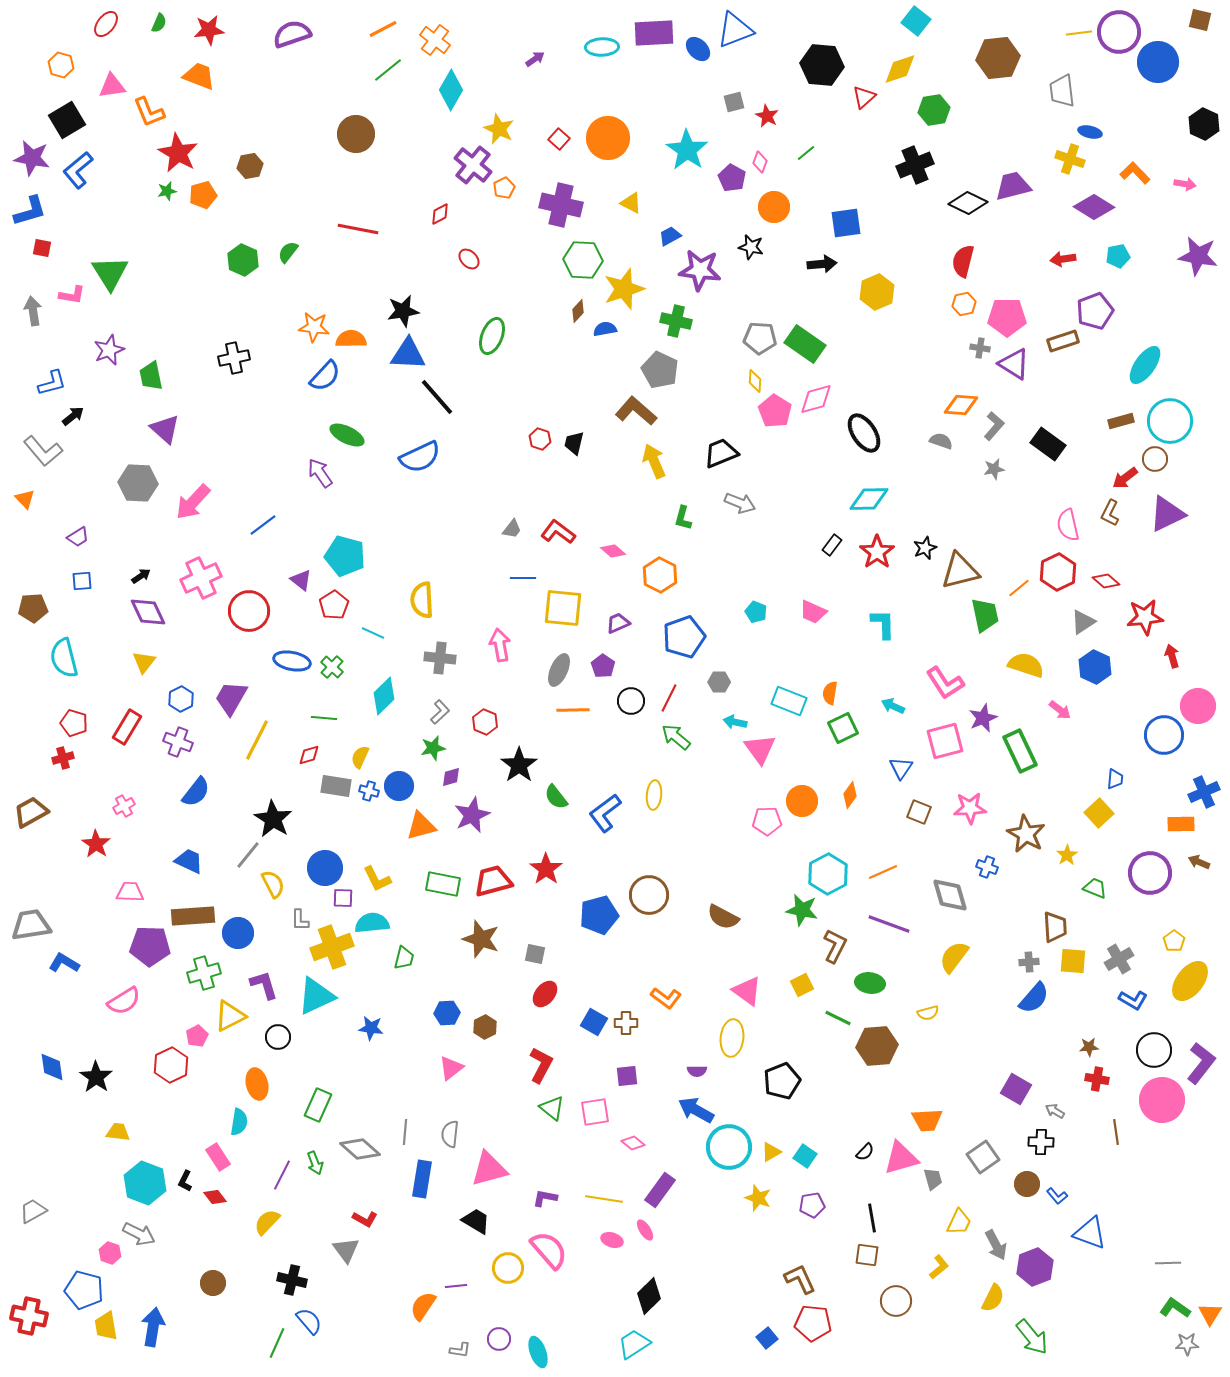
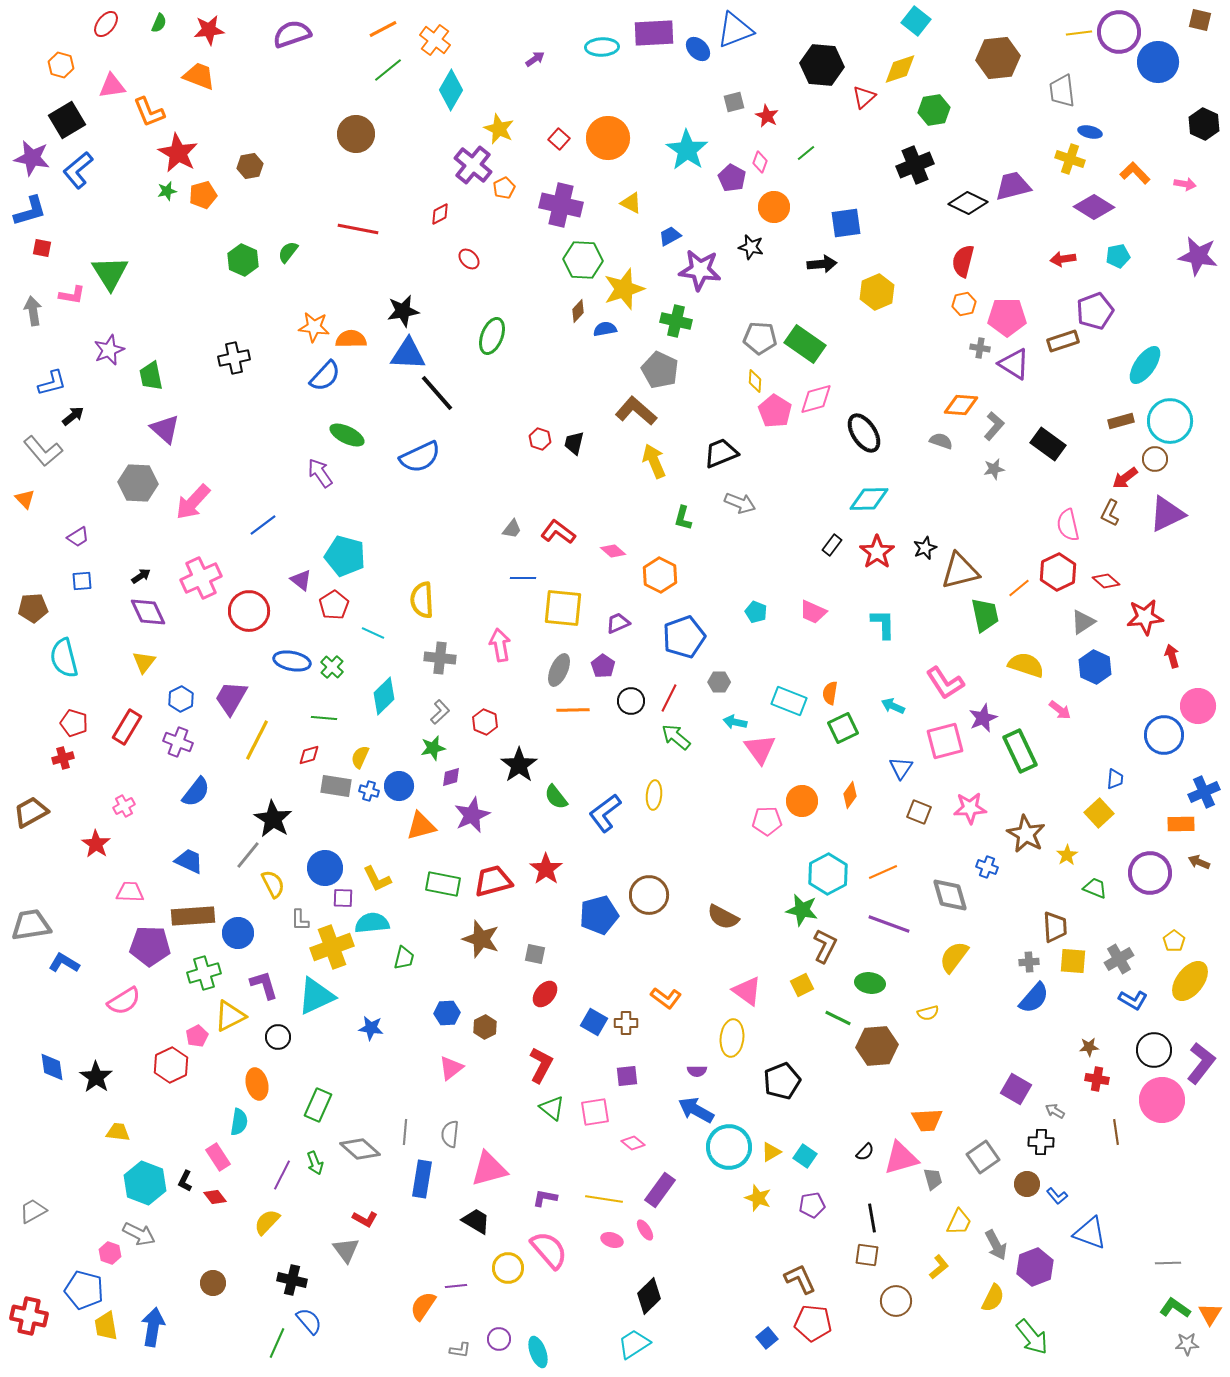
black line at (437, 397): moved 4 px up
brown L-shape at (835, 946): moved 10 px left
